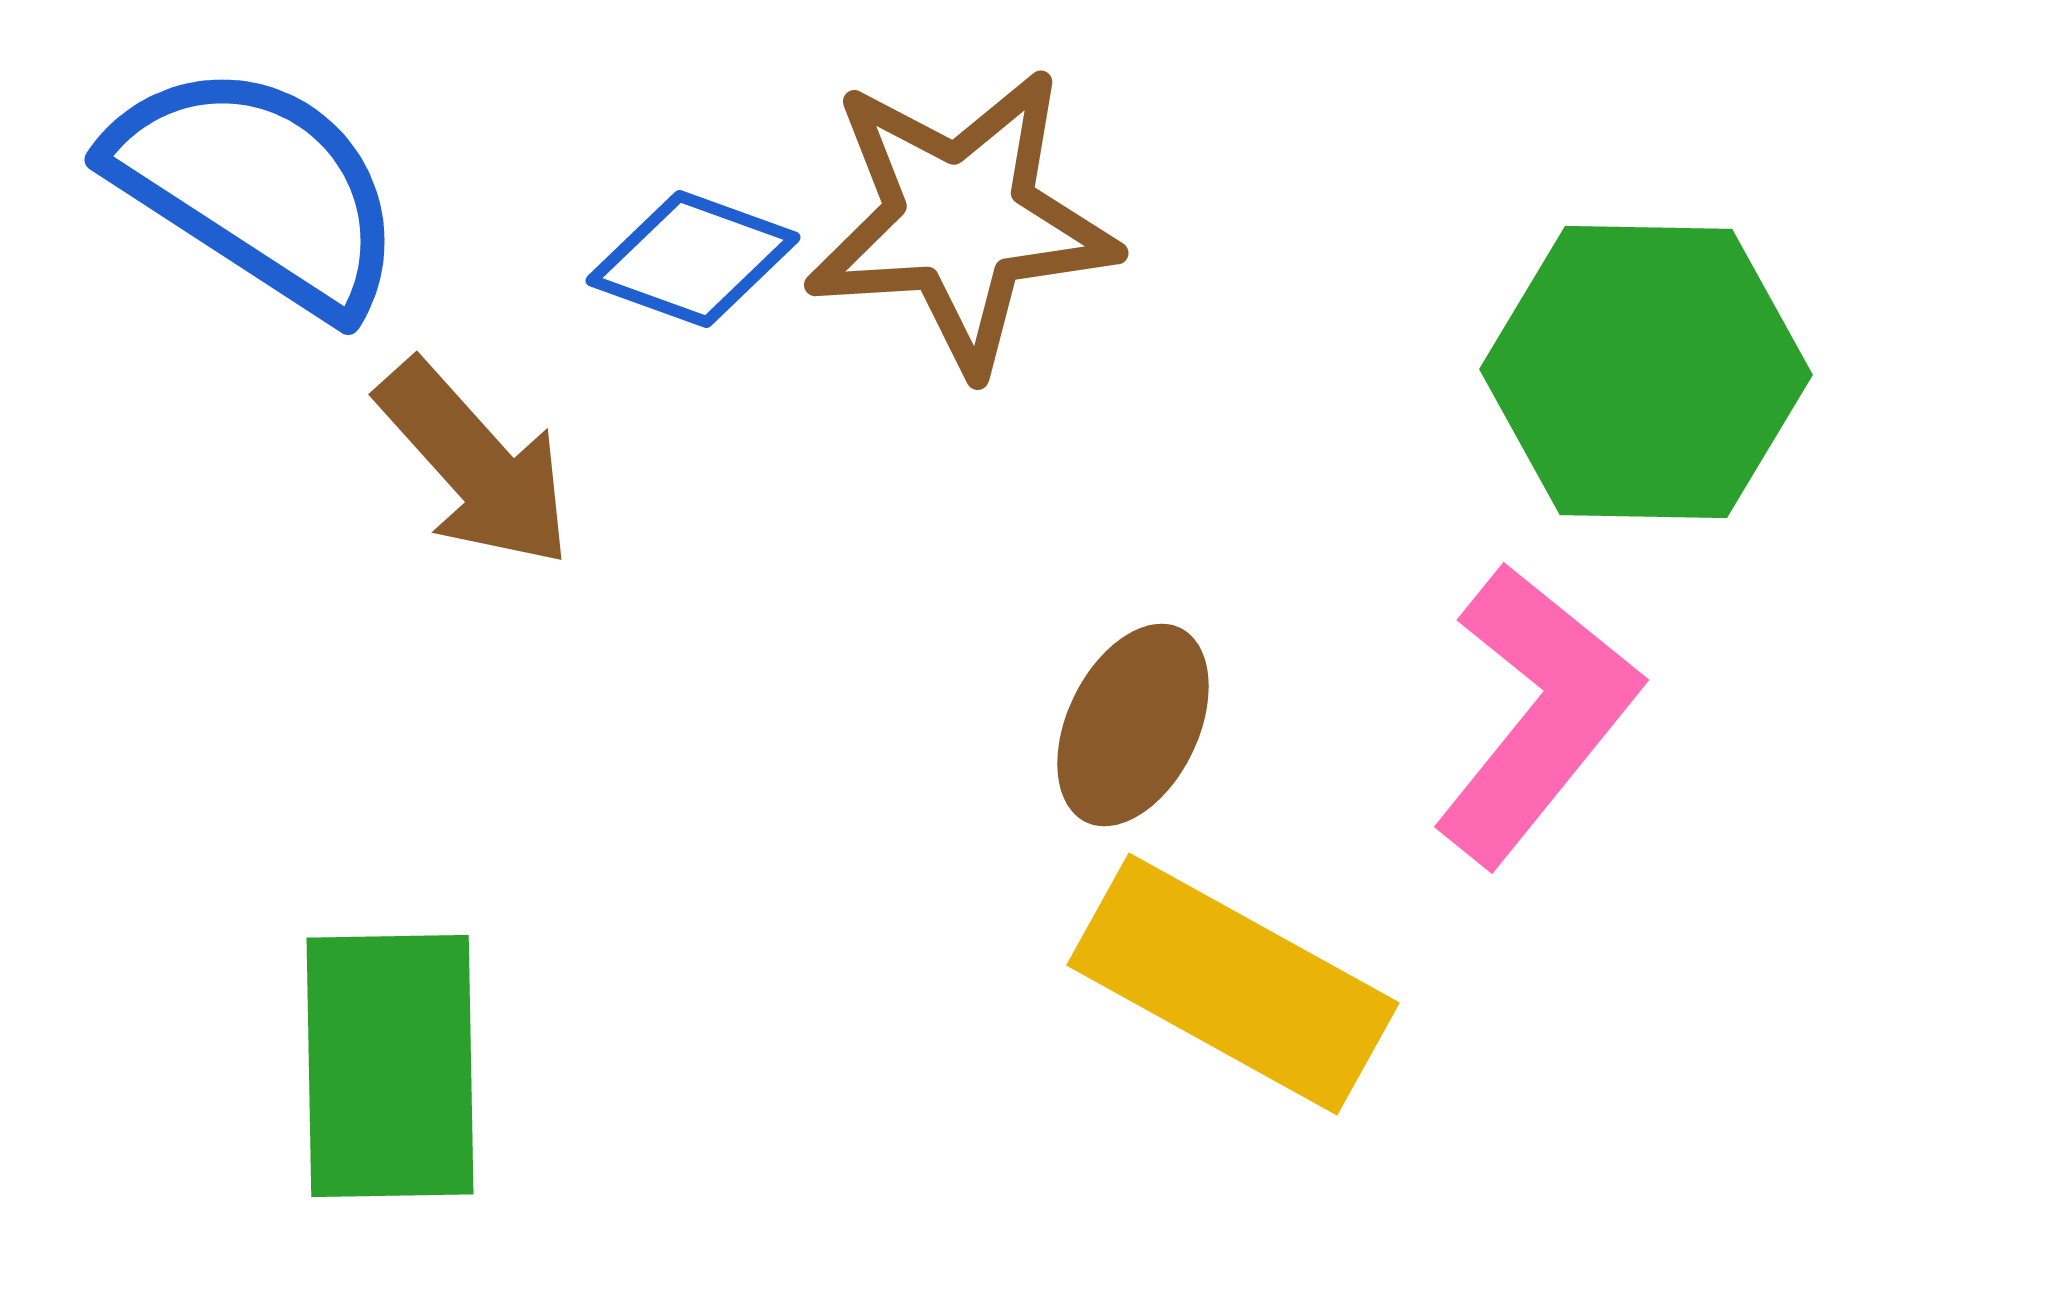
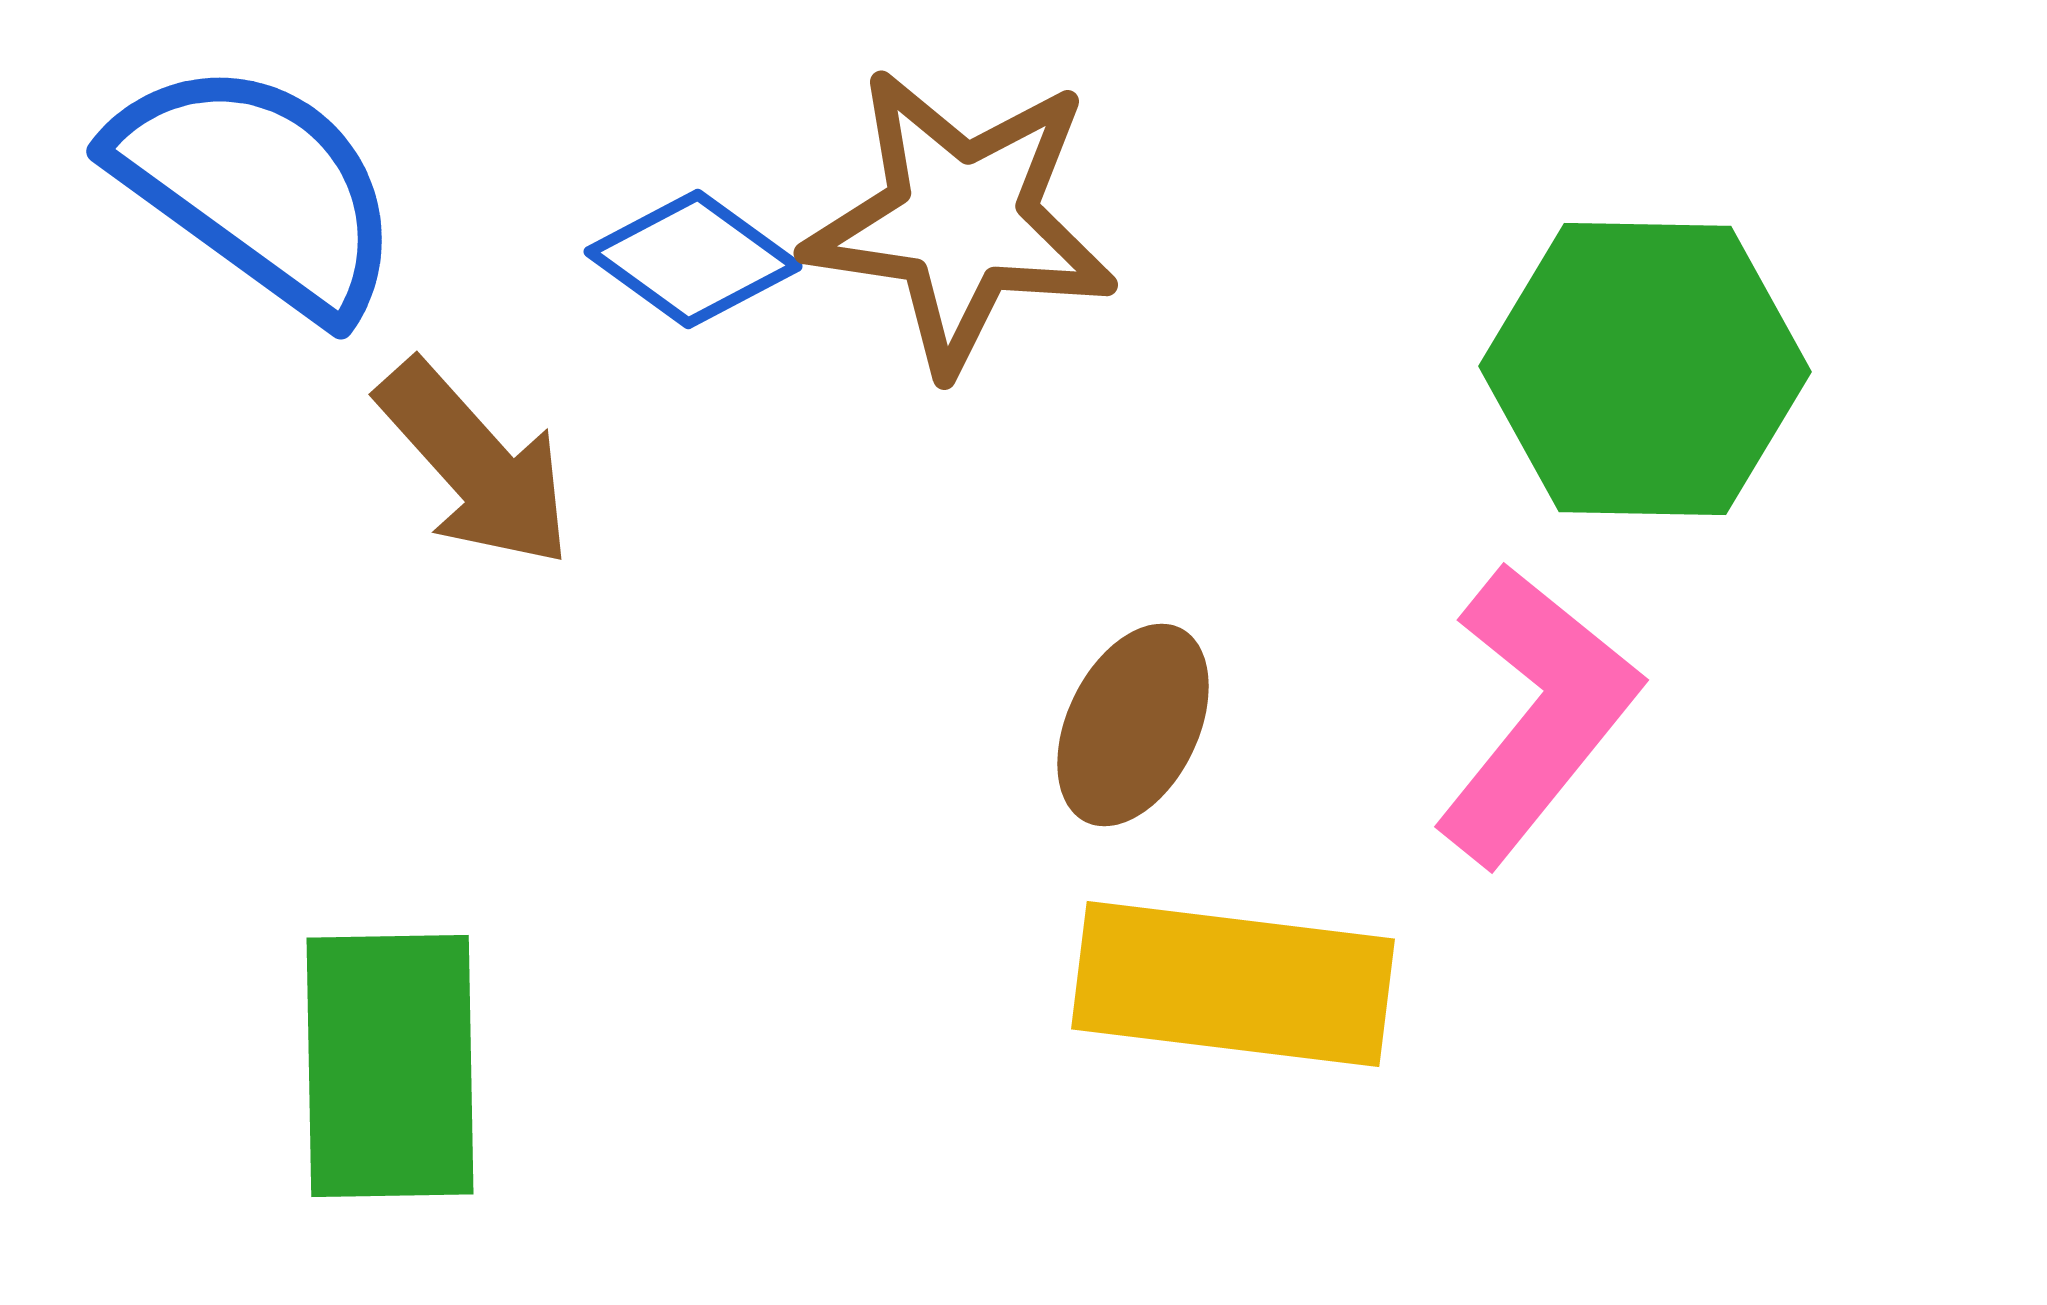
blue semicircle: rotated 3 degrees clockwise
brown star: rotated 12 degrees clockwise
blue diamond: rotated 16 degrees clockwise
green hexagon: moved 1 px left, 3 px up
yellow rectangle: rotated 22 degrees counterclockwise
